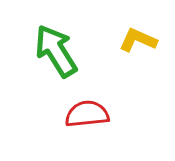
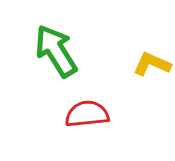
yellow L-shape: moved 14 px right, 24 px down
